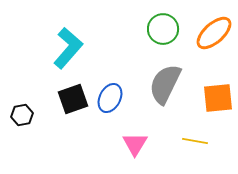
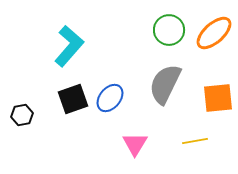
green circle: moved 6 px right, 1 px down
cyan L-shape: moved 1 px right, 2 px up
blue ellipse: rotated 12 degrees clockwise
yellow line: rotated 20 degrees counterclockwise
